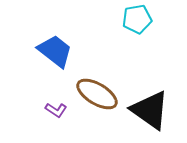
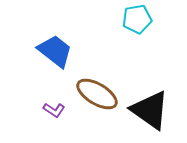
purple L-shape: moved 2 px left
